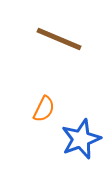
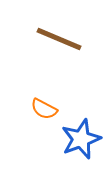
orange semicircle: rotated 92 degrees clockwise
